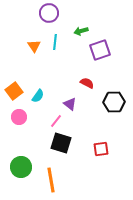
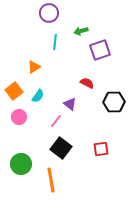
orange triangle: moved 21 px down; rotated 32 degrees clockwise
black square: moved 5 px down; rotated 20 degrees clockwise
green circle: moved 3 px up
